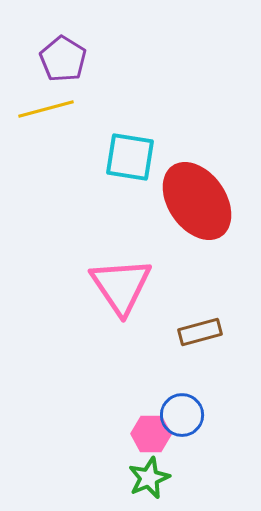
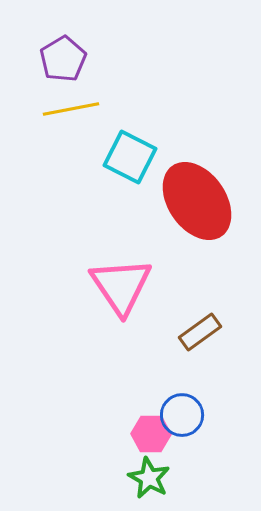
purple pentagon: rotated 9 degrees clockwise
yellow line: moved 25 px right; rotated 4 degrees clockwise
cyan square: rotated 18 degrees clockwise
brown rectangle: rotated 21 degrees counterclockwise
green star: rotated 21 degrees counterclockwise
